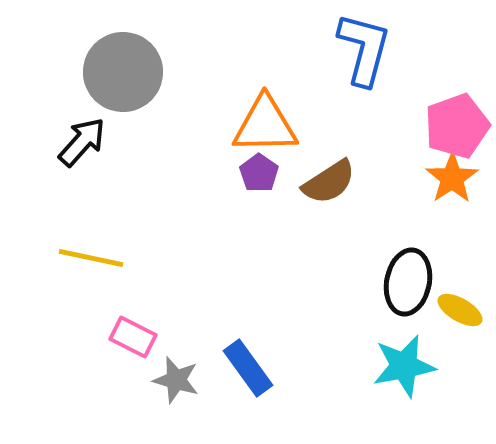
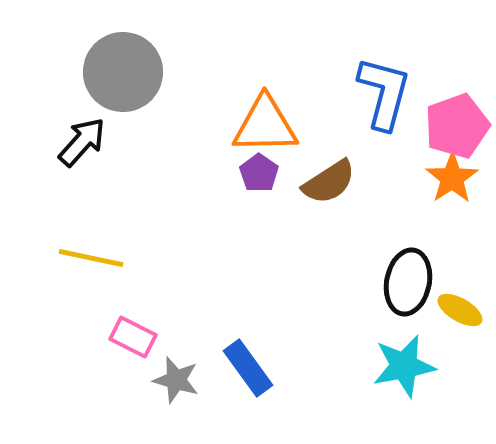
blue L-shape: moved 20 px right, 44 px down
